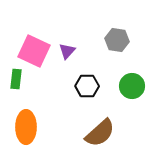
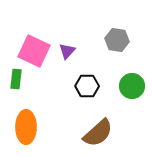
brown semicircle: moved 2 px left
